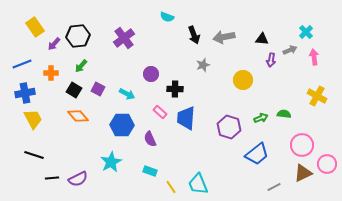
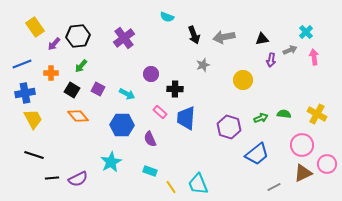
black triangle at (262, 39): rotated 16 degrees counterclockwise
black square at (74, 90): moved 2 px left
yellow cross at (317, 96): moved 18 px down
